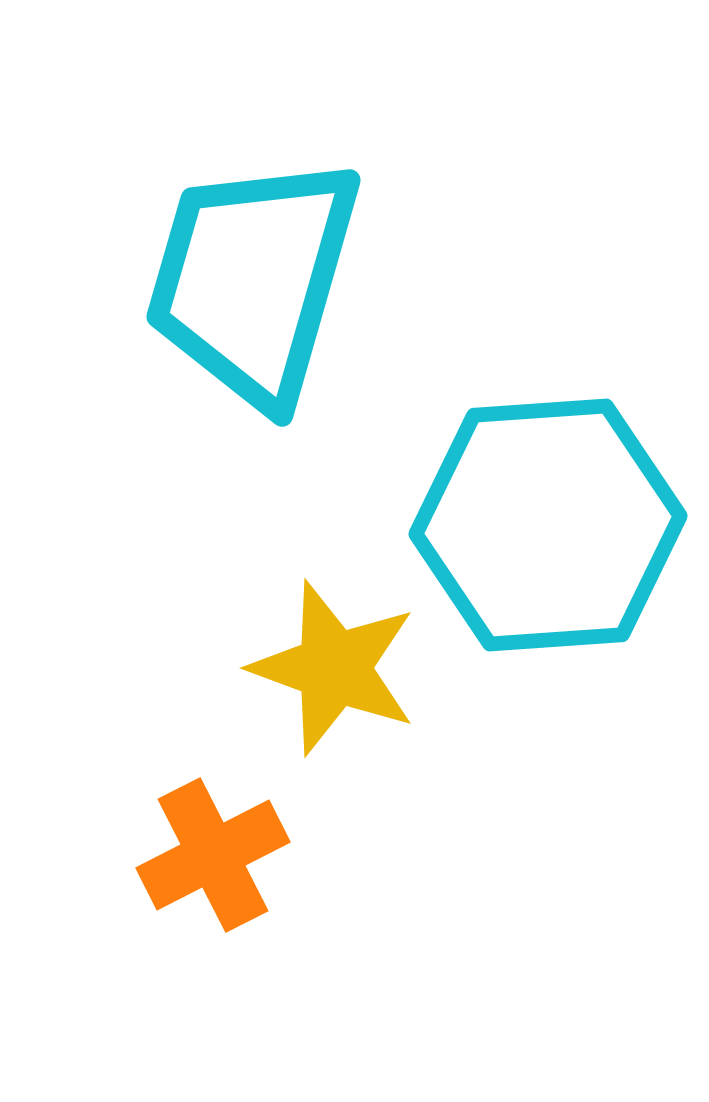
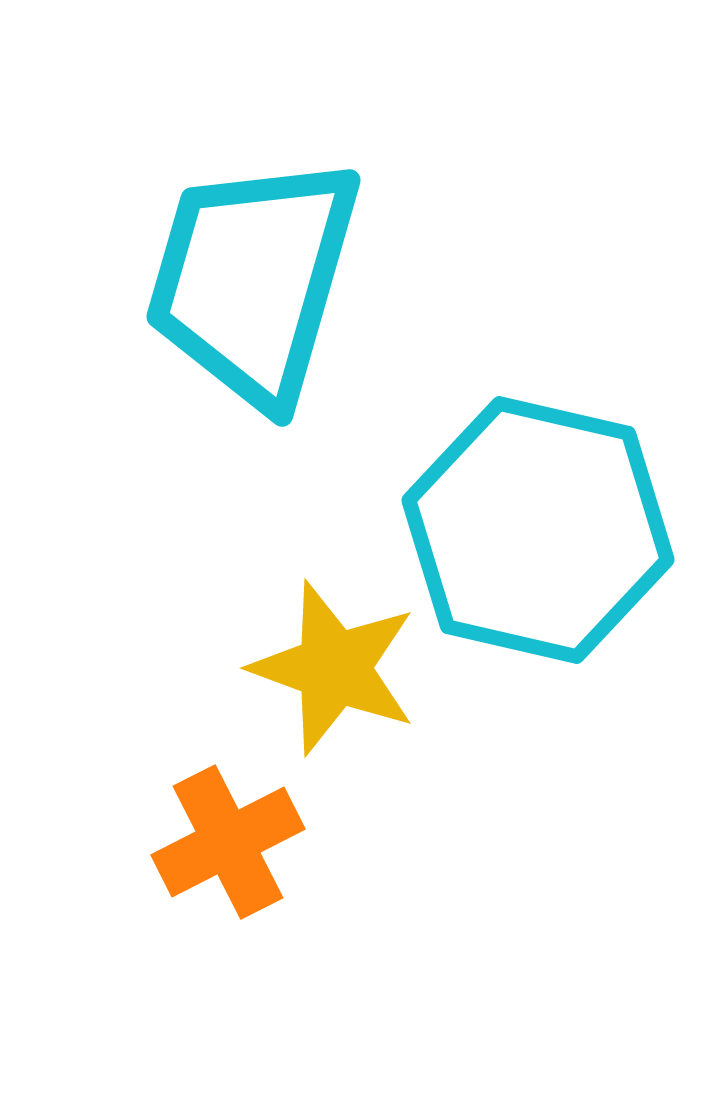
cyan hexagon: moved 10 px left, 5 px down; rotated 17 degrees clockwise
orange cross: moved 15 px right, 13 px up
